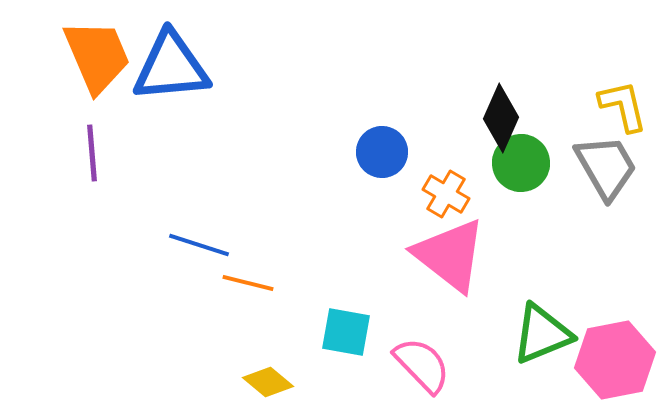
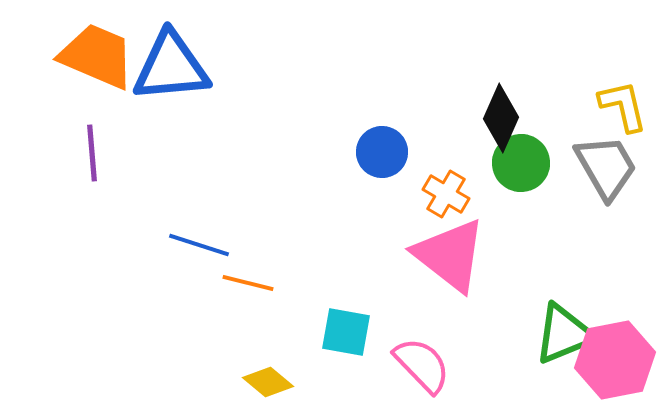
orange trapezoid: rotated 44 degrees counterclockwise
green triangle: moved 22 px right
